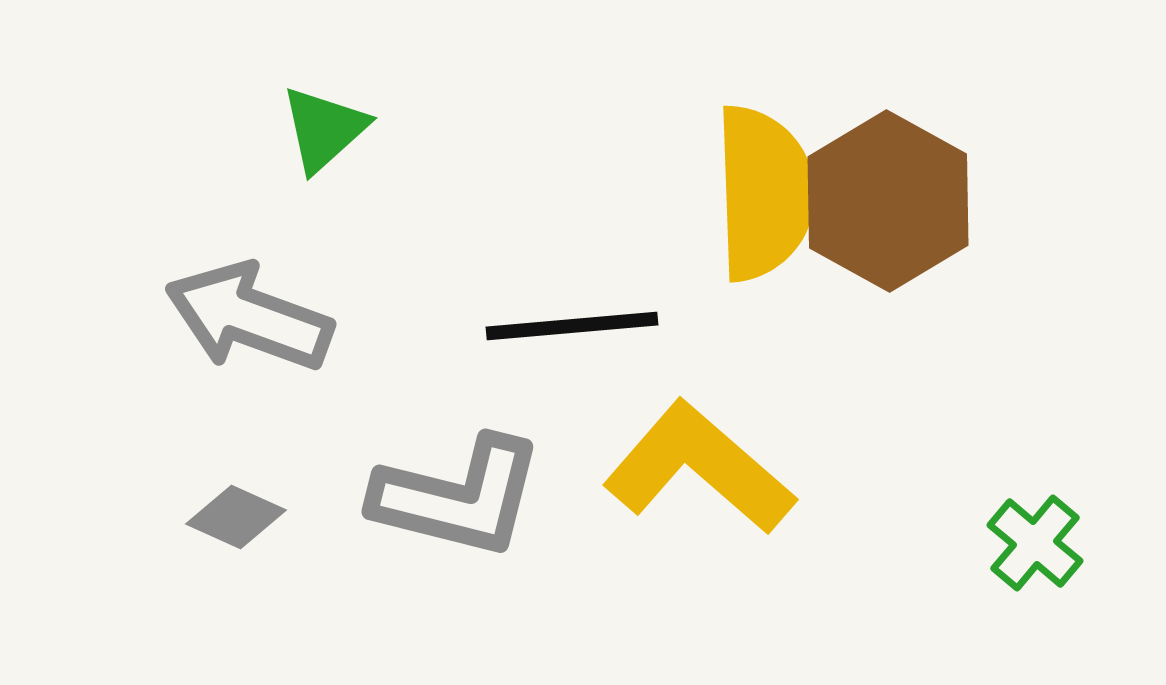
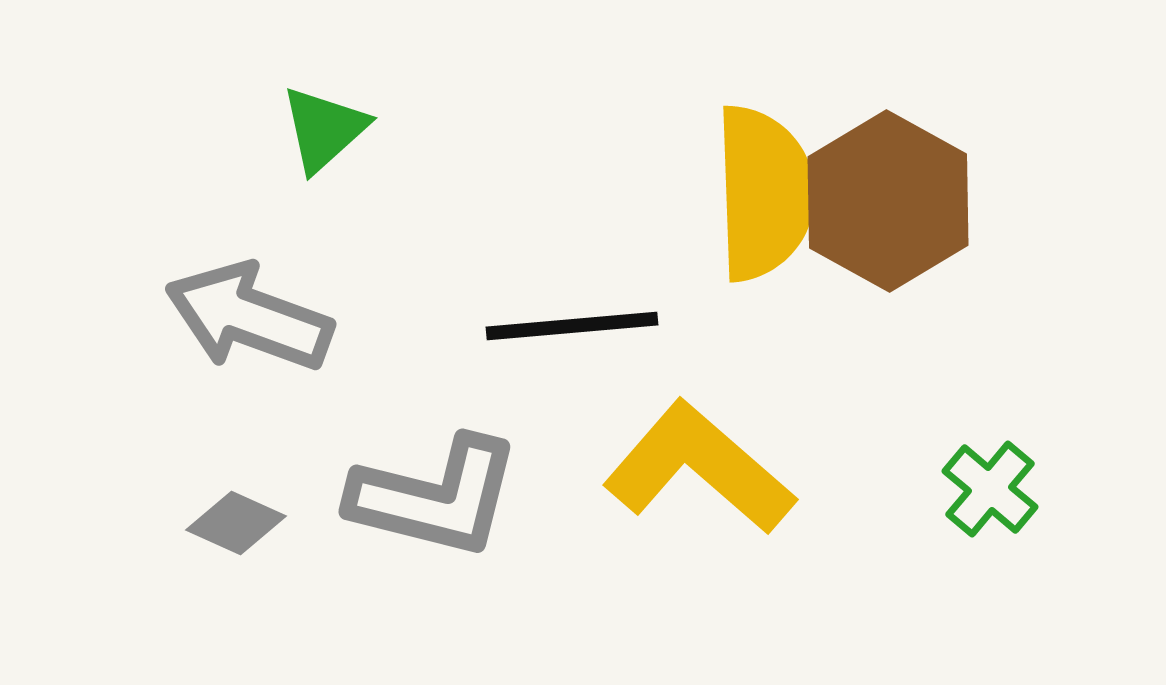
gray L-shape: moved 23 px left
gray diamond: moved 6 px down
green cross: moved 45 px left, 54 px up
